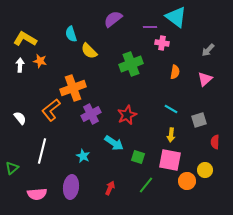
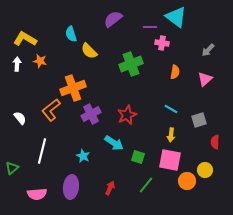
white arrow: moved 3 px left, 1 px up
